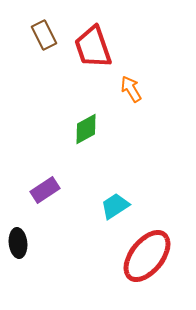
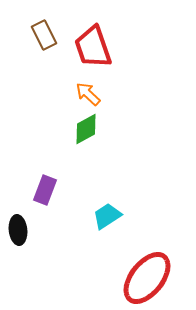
orange arrow: moved 43 px left, 5 px down; rotated 16 degrees counterclockwise
purple rectangle: rotated 36 degrees counterclockwise
cyan trapezoid: moved 8 px left, 10 px down
black ellipse: moved 13 px up
red ellipse: moved 22 px down
